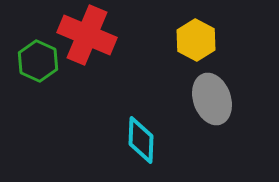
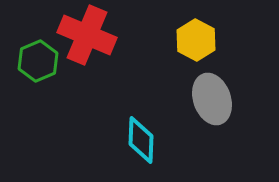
green hexagon: rotated 12 degrees clockwise
